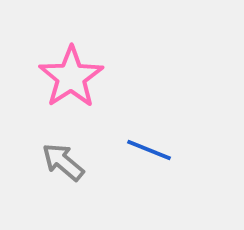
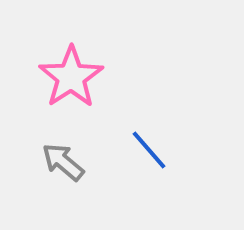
blue line: rotated 27 degrees clockwise
